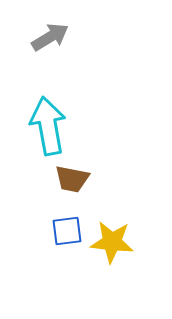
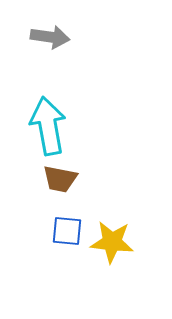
gray arrow: rotated 39 degrees clockwise
brown trapezoid: moved 12 px left
blue square: rotated 12 degrees clockwise
